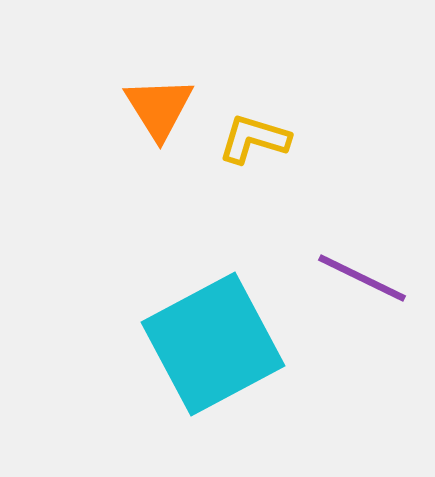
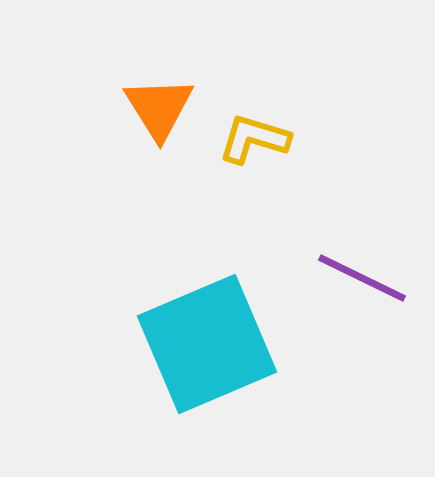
cyan square: moved 6 px left; rotated 5 degrees clockwise
